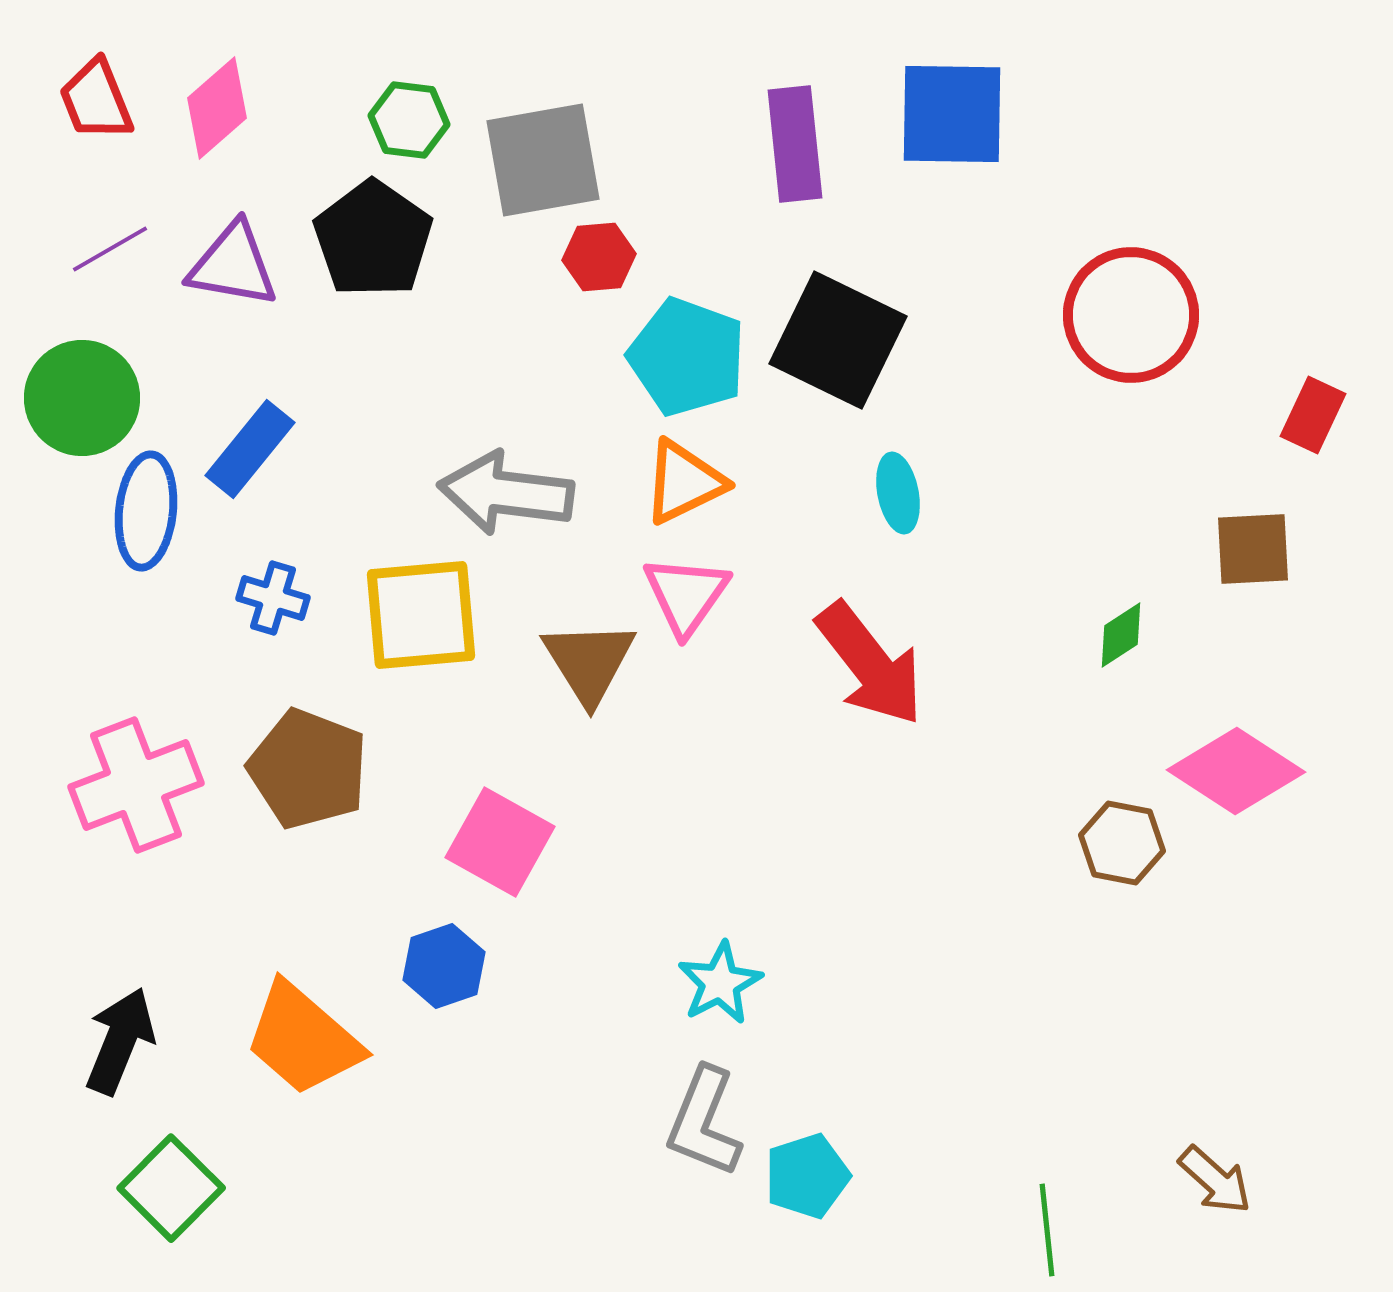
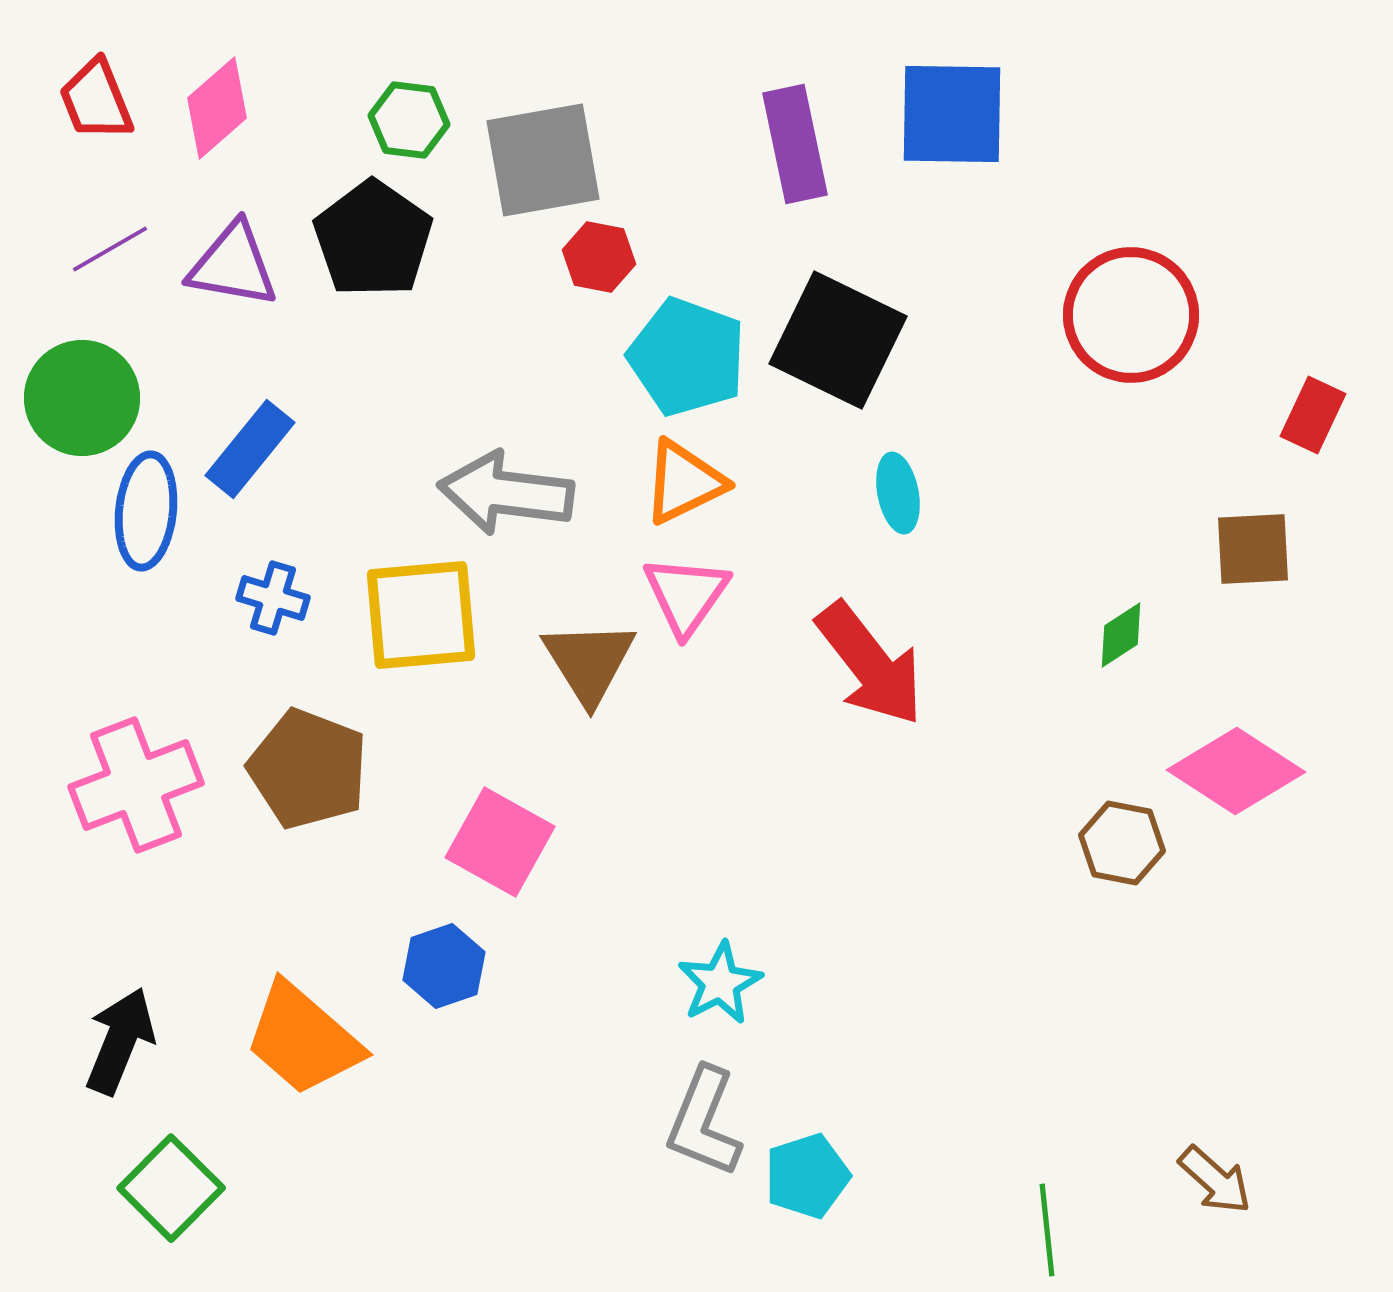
purple rectangle at (795, 144): rotated 6 degrees counterclockwise
red hexagon at (599, 257): rotated 16 degrees clockwise
